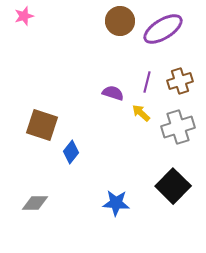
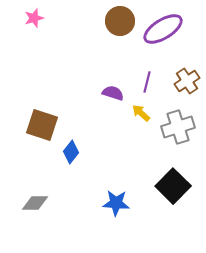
pink star: moved 10 px right, 2 px down
brown cross: moved 7 px right; rotated 15 degrees counterclockwise
